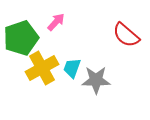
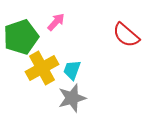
green pentagon: moved 1 px up
cyan trapezoid: moved 2 px down
gray star: moved 24 px left, 18 px down; rotated 16 degrees counterclockwise
